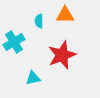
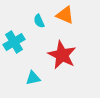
orange triangle: rotated 24 degrees clockwise
cyan semicircle: rotated 24 degrees counterclockwise
red star: rotated 24 degrees counterclockwise
